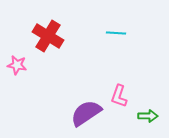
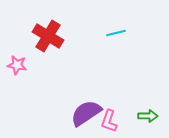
cyan line: rotated 18 degrees counterclockwise
pink L-shape: moved 10 px left, 25 px down
